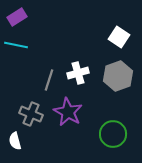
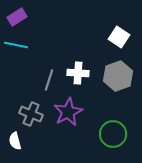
white cross: rotated 20 degrees clockwise
purple star: rotated 16 degrees clockwise
